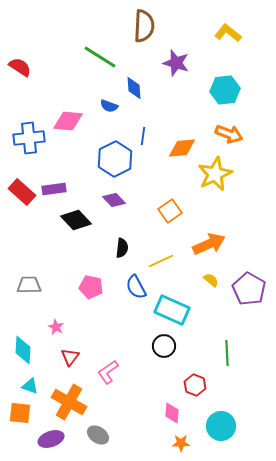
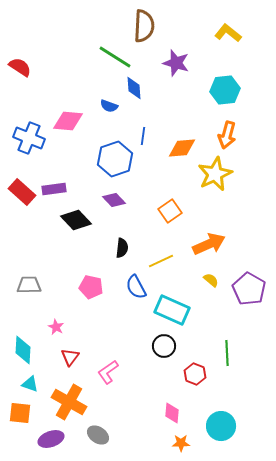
green line at (100, 57): moved 15 px right
orange arrow at (229, 134): moved 2 px left, 1 px down; rotated 84 degrees clockwise
blue cross at (29, 138): rotated 28 degrees clockwise
blue hexagon at (115, 159): rotated 8 degrees clockwise
red hexagon at (195, 385): moved 11 px up
cyan triangle at (30, 386): moved 2 px up
